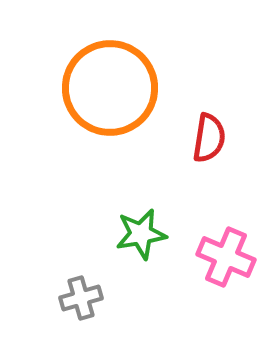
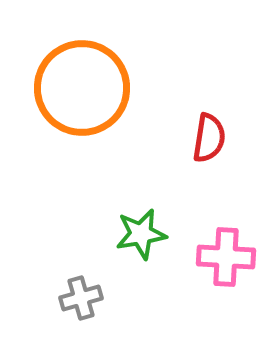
orange circle: moved 28 px left
pink cross: rotated 20 degrees counterclockwise
